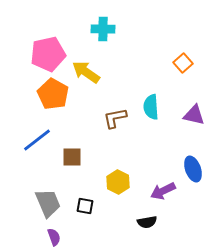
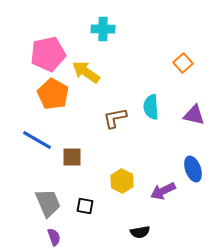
blue line: rotated 68 degrees clockwise
yellow hexagon: moved 4 px right, 1 px up
black semicircle: moved 7 px left, 10 px down
